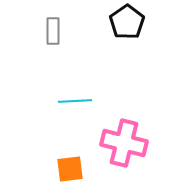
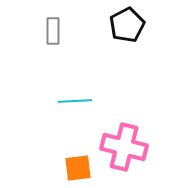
black pentagon: moved 3 px down; rotated 8 degrees clockwise
pink cross: moved 4 px down
orange square: moved 8 px right, 1 px up
